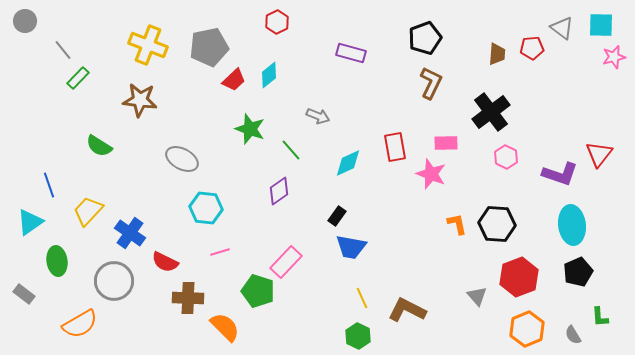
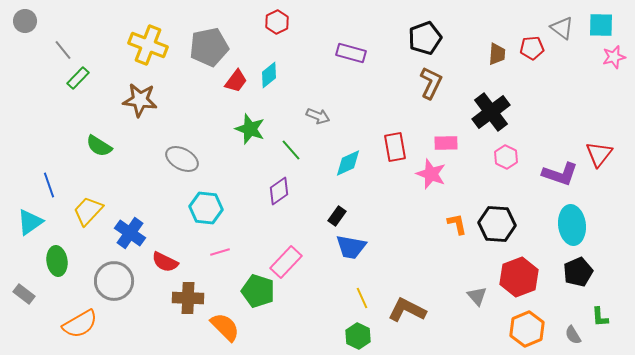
red trapezoid at (234, 80): moved 2 px right, 1 px down; rotated 10 degrees counterclockwise
